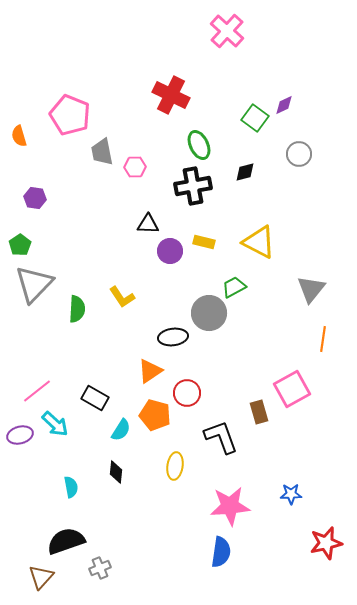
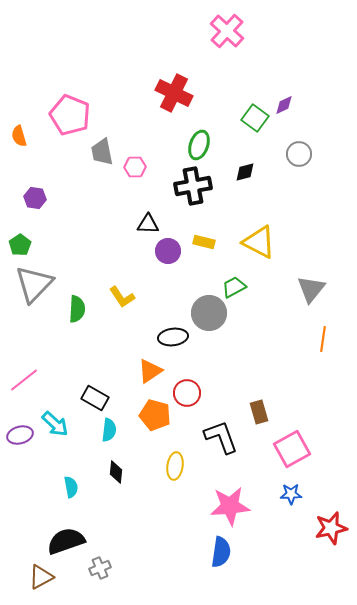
red cross at (171, 95): moved 3 px right, 2 px up
green ellipse at (199, 145): rotated 44 degrees clockwise
purple circle at (170, 251): moved 2 px left
pink square at (292, 389): moved 60 px down
pink line at (37, 391): moved 13 px left, 11 px up
cyan semicircle at (121, 430): moved 12 px left; rotated 25 degrees counterclockwise
red star at (326, 543): moved 5 px right, 15 px up
brown triangle at (41, 577): rotated 20 degrees clockwise
